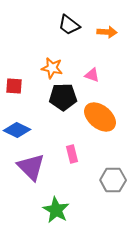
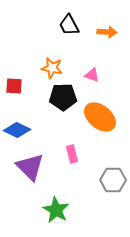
black trapezoid: rotated 25 degrees clockwise
purple triangle: moved 1 px left
